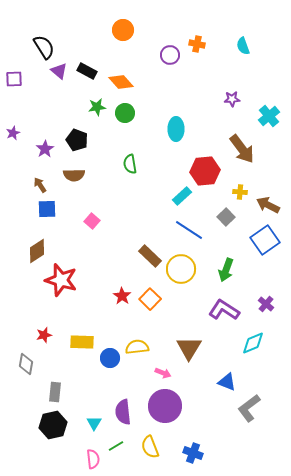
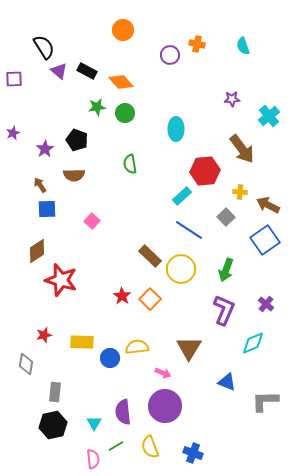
purple L-shape at (224, 310): rotated 80 degrees clockwise
gray L-shape at (249, 408): moved 16 px right, 7 px up; rotated 36 degrees clockwise
